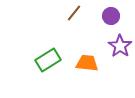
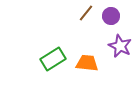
brown line: moved 12 px right
purple star: rotated 10 degrees counterclockwise
green rectangle: moved 5 px right, 1 px up
